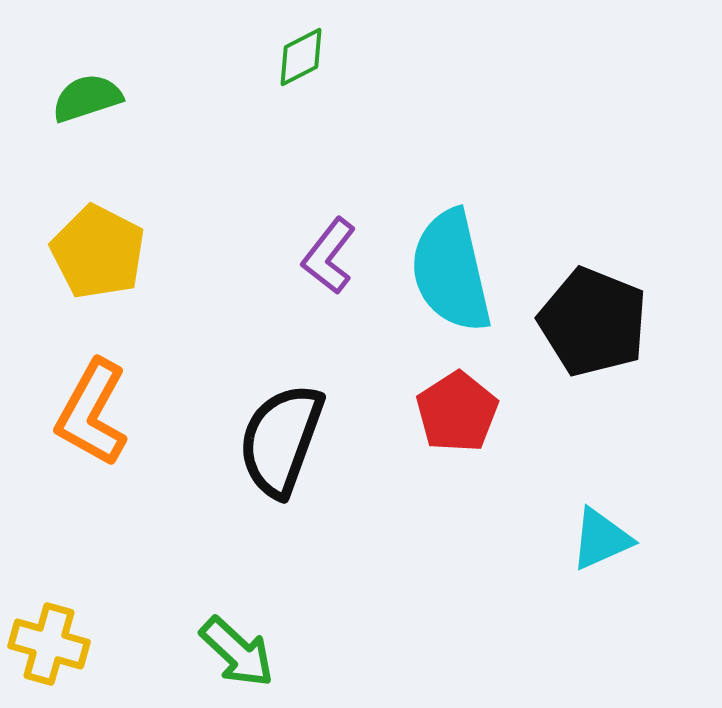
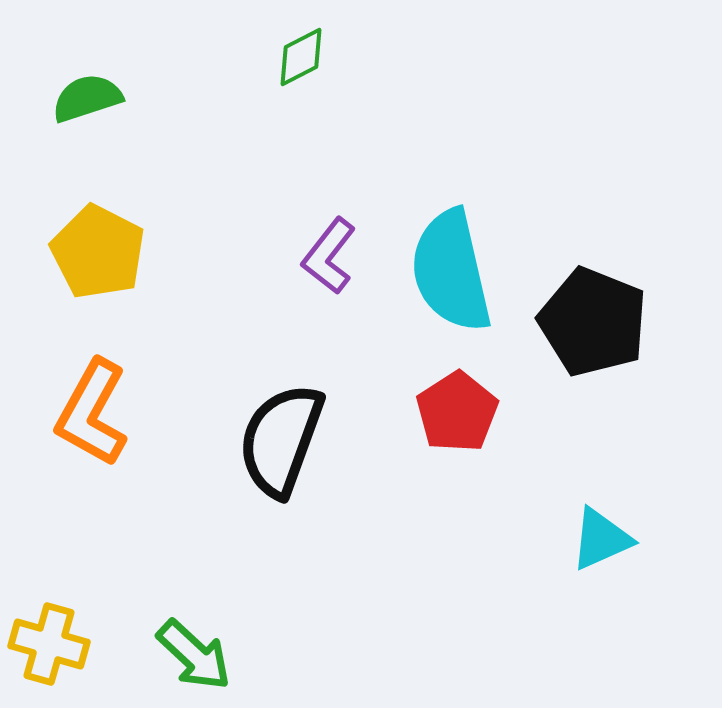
green arrow: moved 43 px left, 3 px down
